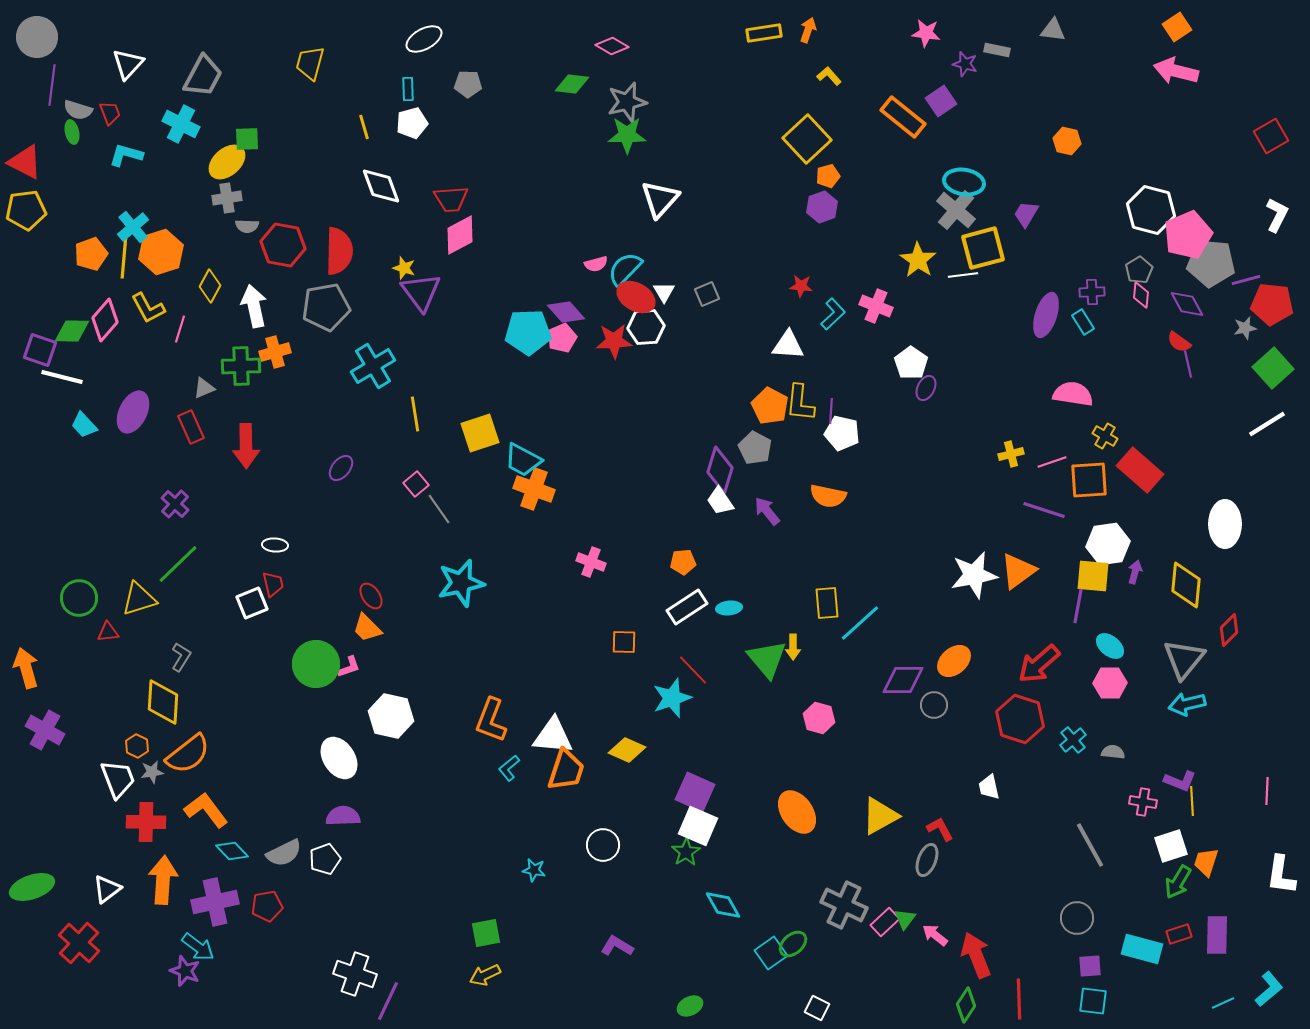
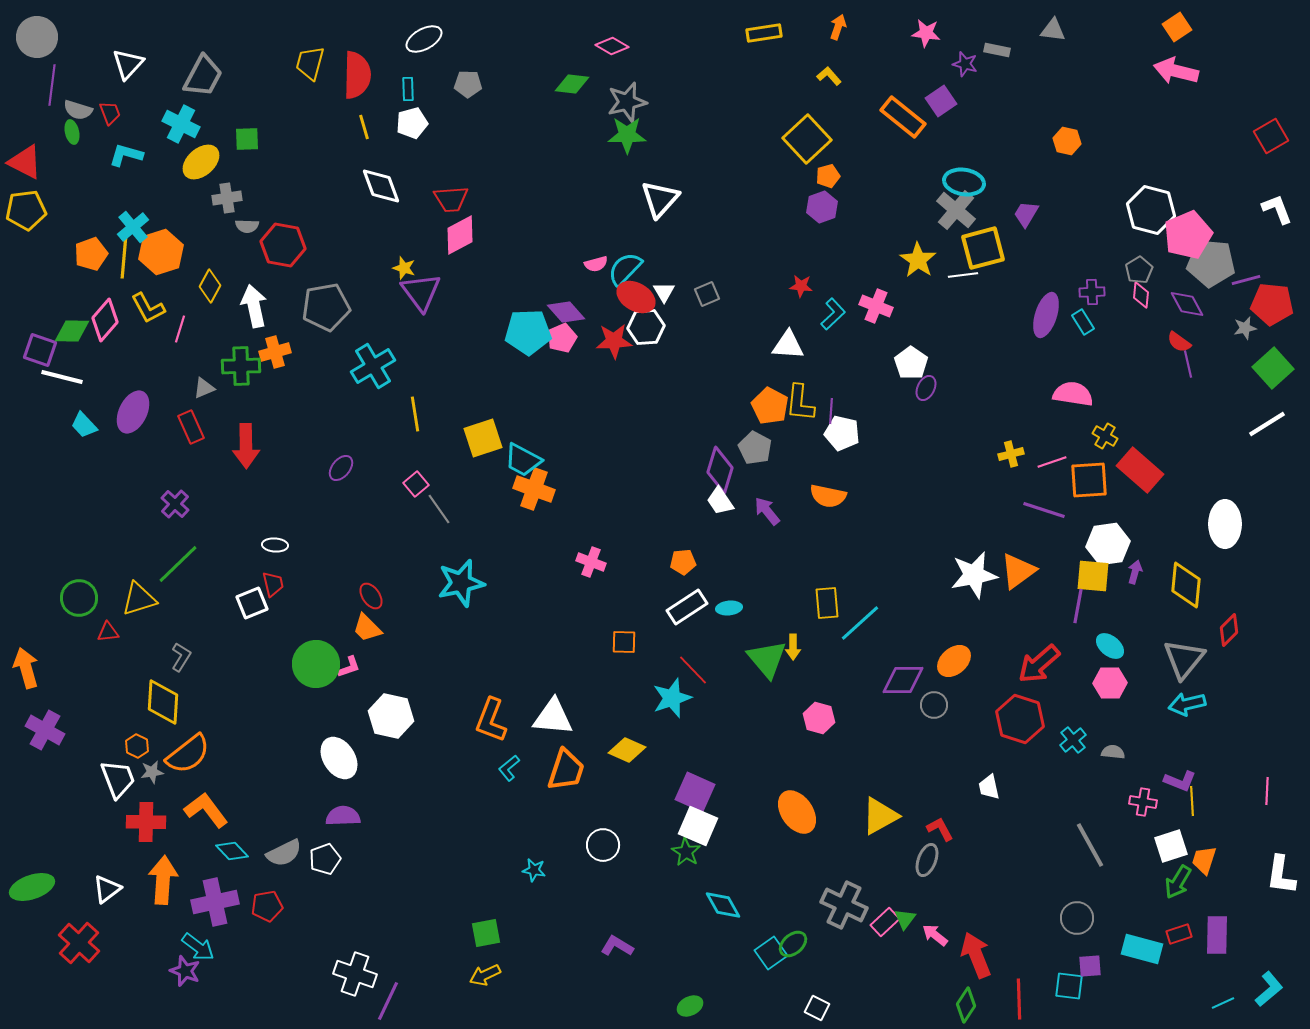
orange arrow at (808, 30): moved 30 px right, 3 px up
yellow ellipse at (227, 162): moved 26 px left
white L-shape at (1277, 215): moved 6 px up; rotated 48 degrees counterclockwise
red semicircle at (339, 251): moved 18 px right, 176 px up
yellow square at (480, 433): moved 3 px right, 5 px down
white triangle at (553, 736): moved 19 px up
green star at (686, 852): rotated 8 degrees counterclockwise
orange trapezoid at (1206, 862): moved 2 px left, 2 px up
cyan square at (1093, 1001): moved 24 px left, 15 px up
